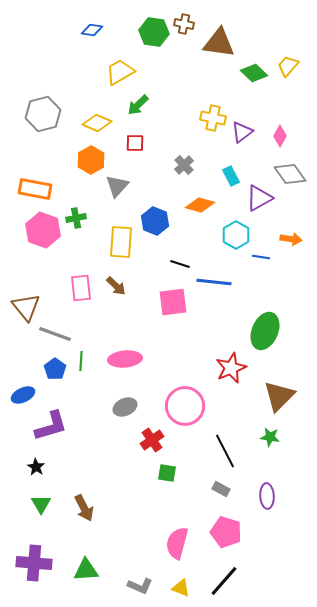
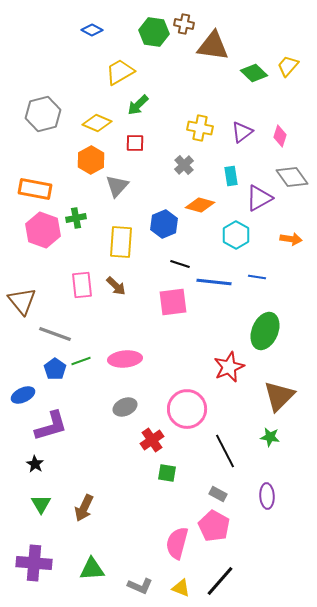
blue diamond at (92, 30): rotated 20 degrees clockwise
brown triangle at (219, 43): moved 6 px left, 3 px down
yellow cross at (213, 118): moved 13 px left, 10 px down
pink diamond at (280, 136): rotated 10 degrees counterclockwise
gray diamond at (290, 174): moved 2 px right, 3 px down
cyan rectangle at (231, 176): rotated 18 degrees clockwise
blue hexagon at (155, 221): moved 9 px right, 3 px down; rotated 16 degrees clockwise
blue line at (261, 257): moved 4 px left, 20 px down
pink rectangle at (81, 288): moved 1 px right, 3 px up
brown triangle at (26, 307): moved 4 px left, 6 px up
green line at (81, 361): rotated 66 degrees clockwise
red star at (231, 368): moved 2 px left, 1 px up
pink circle at (185, 406): moved 2 px right, 3 px down
black star at (36, 467): moved 1 px left, 3 px up
gray rectangle at (221, 489): moved 3 px left, 5 px down
brown arrow at (84, 508): rotated 52 degrees clockwise
pink pentagon at (226, 532): moved 12 px left, 6 px up; rotated 12 degrees clockwise
green triangle at (86, 570): moved 6 px right, 1 px up
black line at (224, 581): moved 4 px left
